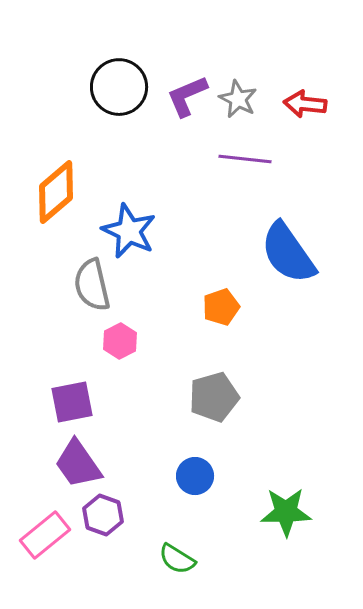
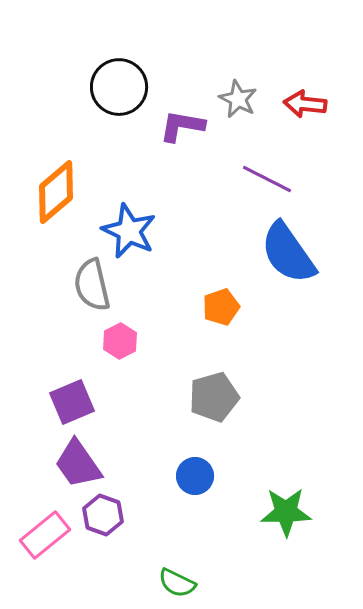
purple L-shape: moved 5 px left, 30 px down; rotated 33 degrees clockwise
purple line: moved 22 px right, 20 px down; rotated 21 degrees clockwise
purple square: rotated 12 degrees counterclockwise
green semicircle: moved 24 px down; rotated 6 degrees counterclockwise
